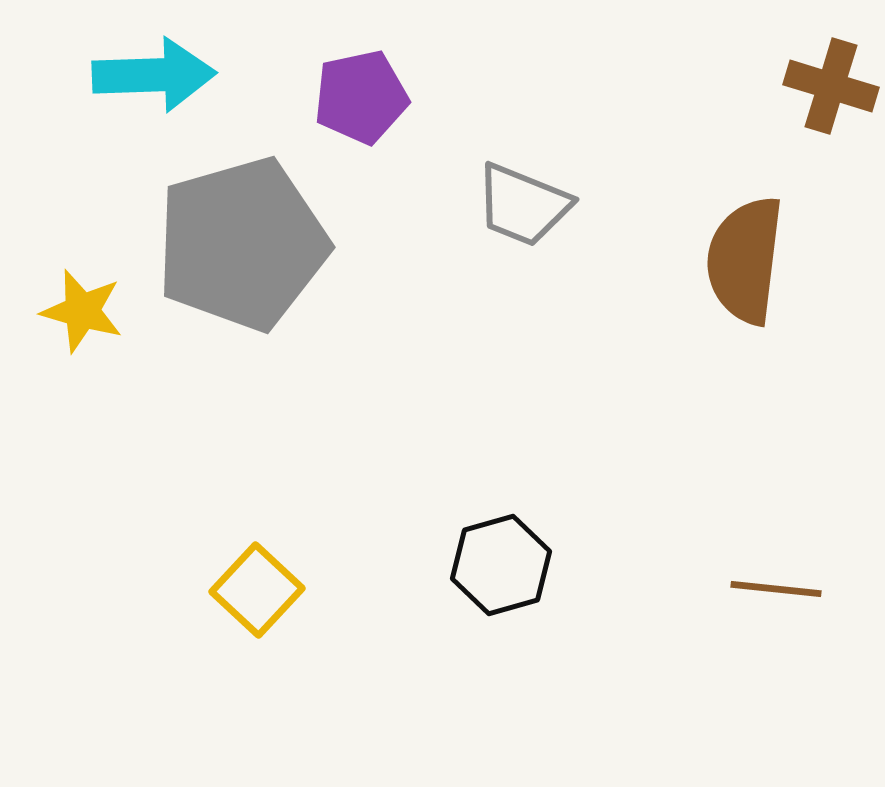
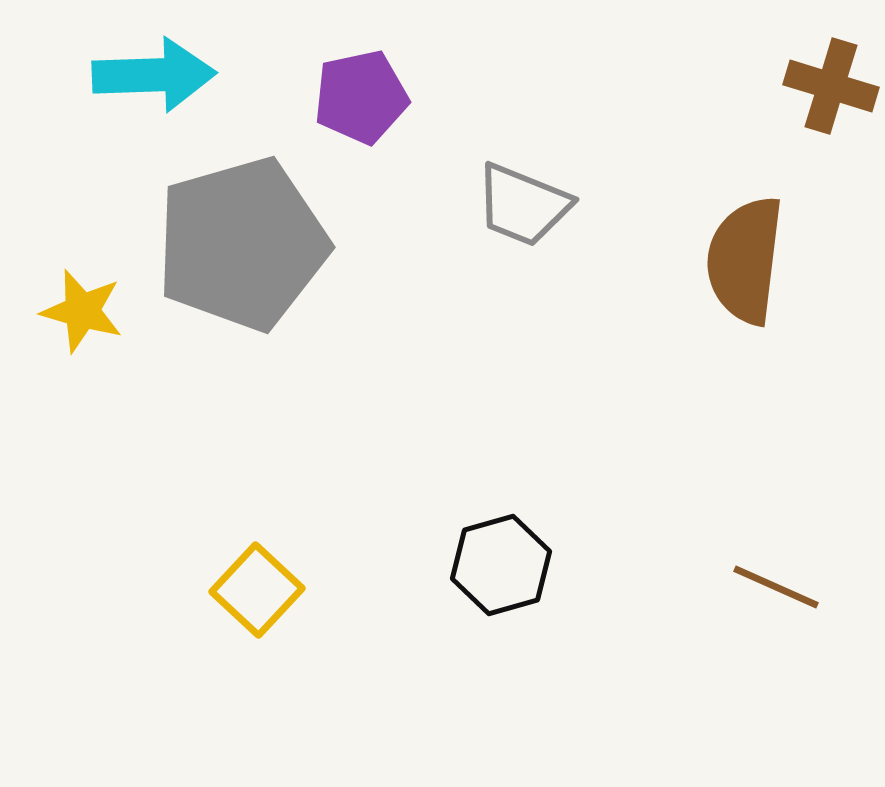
brown line: moved 2 px up; rotated 18 degrees clockwise
